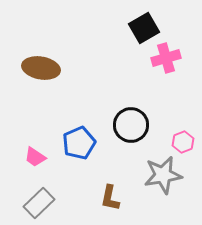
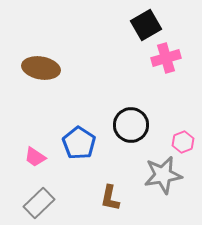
black square: moved 2 px right, 3 px up
blue pentagon: rotated 16 degrees counterclockwise
